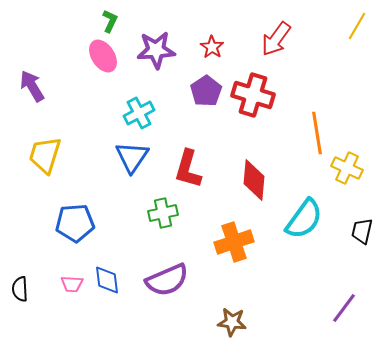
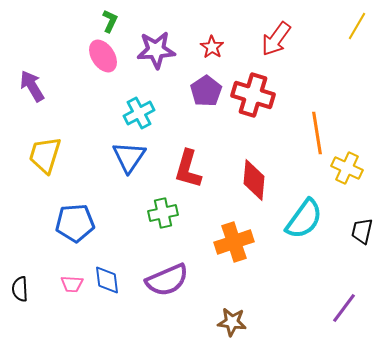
blue triangle: moved 3 px left
